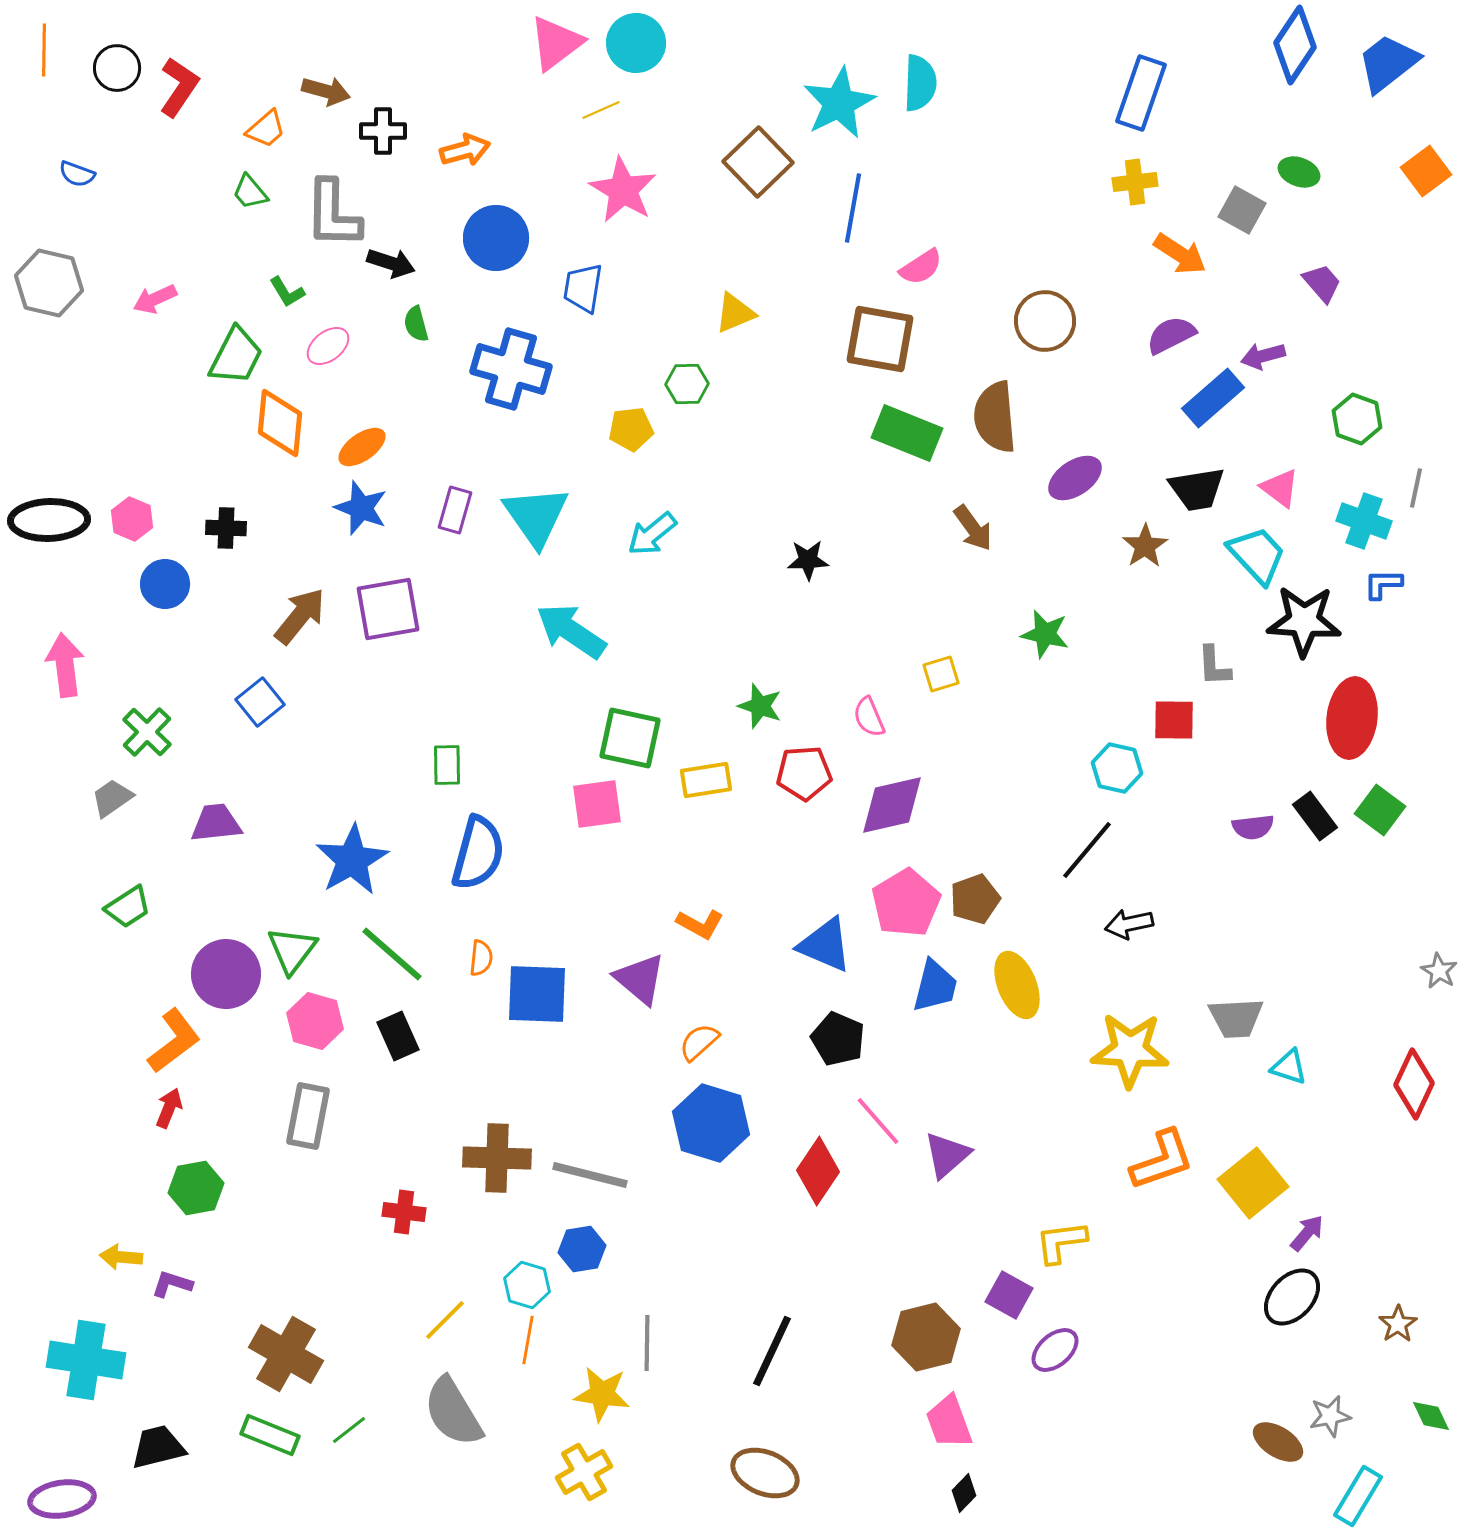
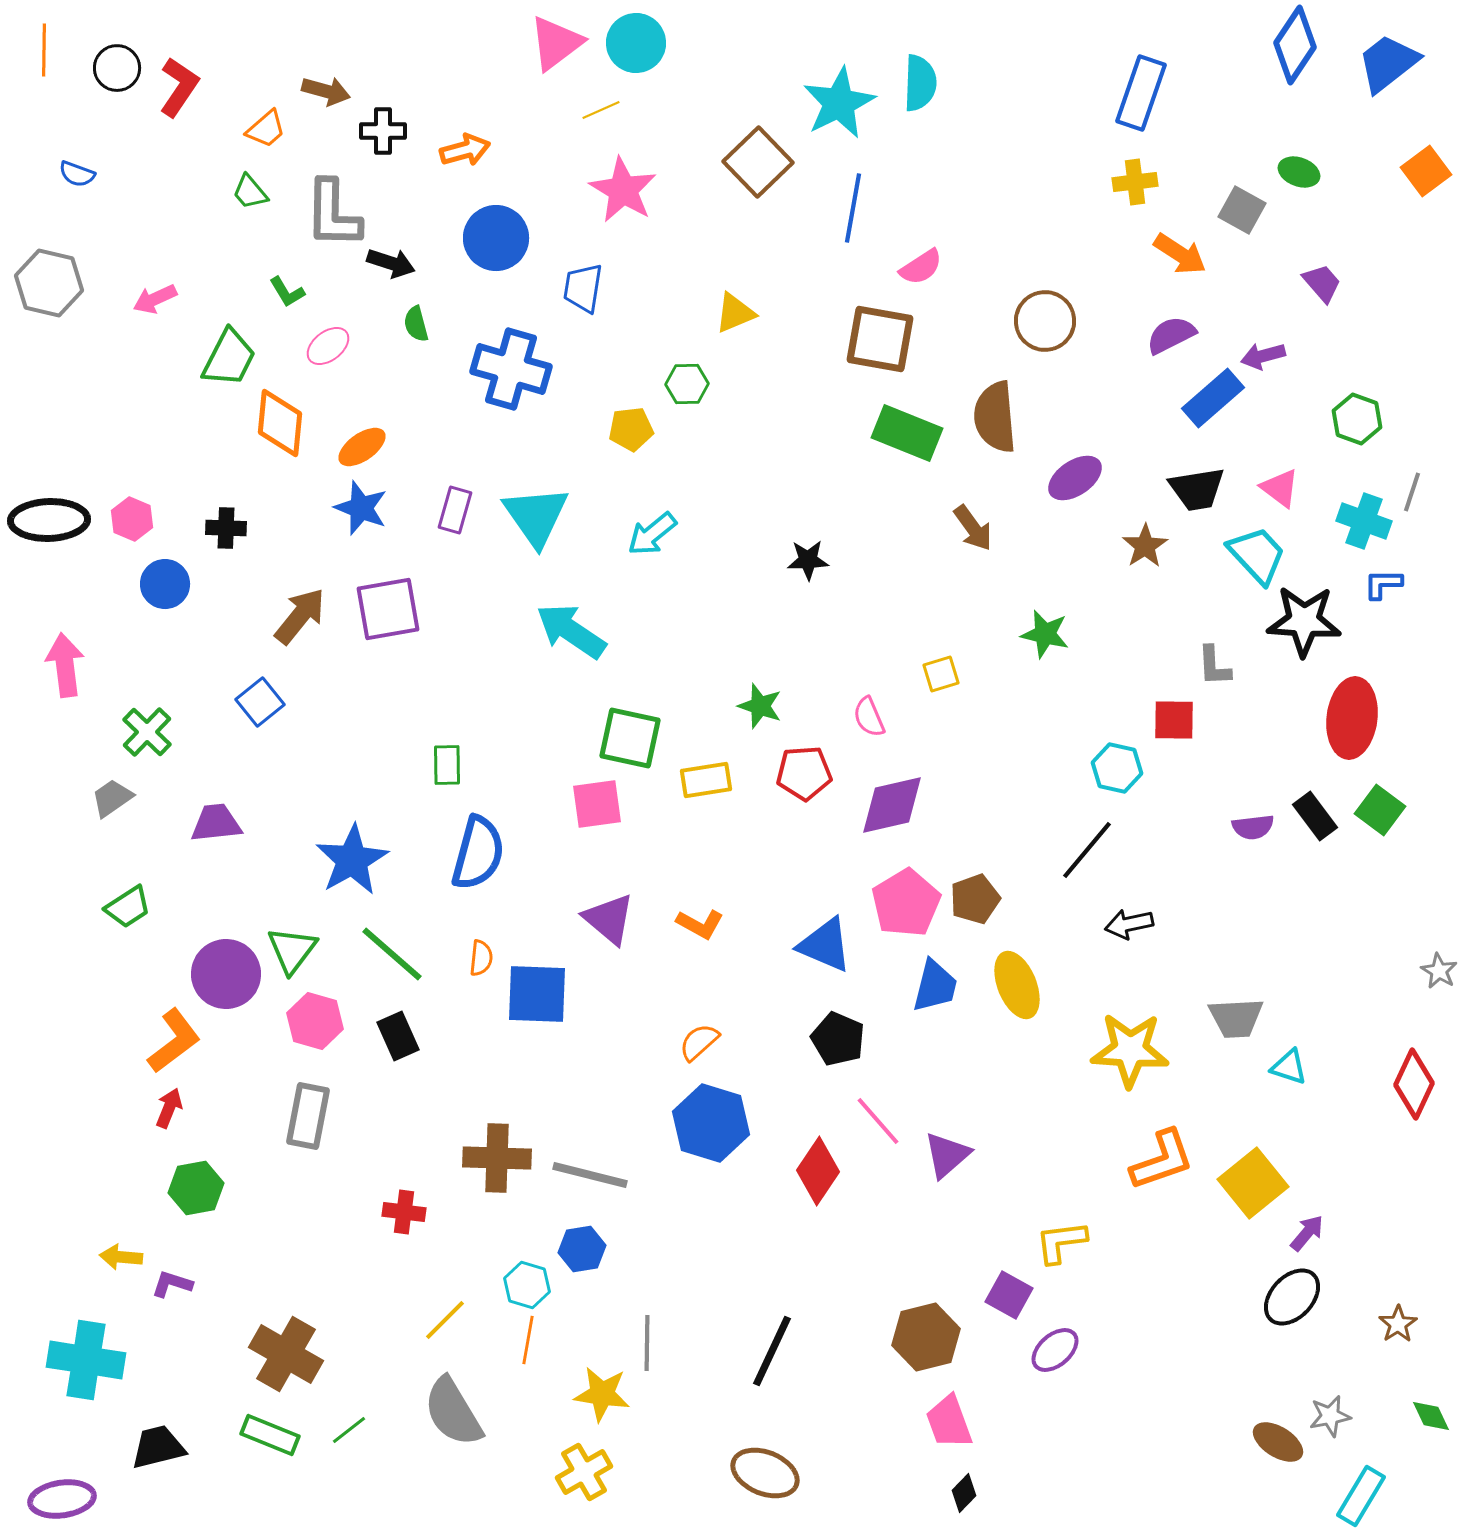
green trapezoid at (236, 356): moved 7 px left, 2 px down
gray line at (1416, 488): moved 4 px left, 4 px down; rotated 6 degrees clockwise
purple triangle at (640, 979): moved 31 px left, 60 px up
cyan rectangle at (1358, 1496): moved 3 px right
